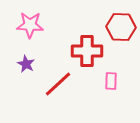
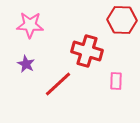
red hexagon: moved 1 px right, 7 px up
red cross: rotated 16 degrees clockwise
pink rectangle: moved 5 px right
